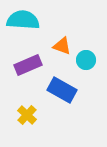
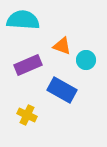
yellow cross: rotated 18 degrees counterclockwise
